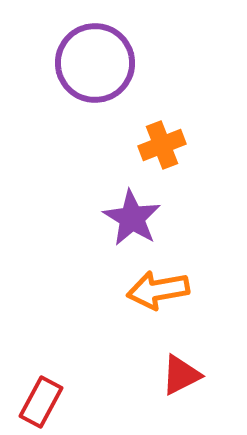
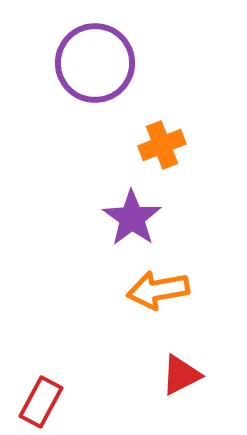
purple star: rotated 4 degrees clockwise
